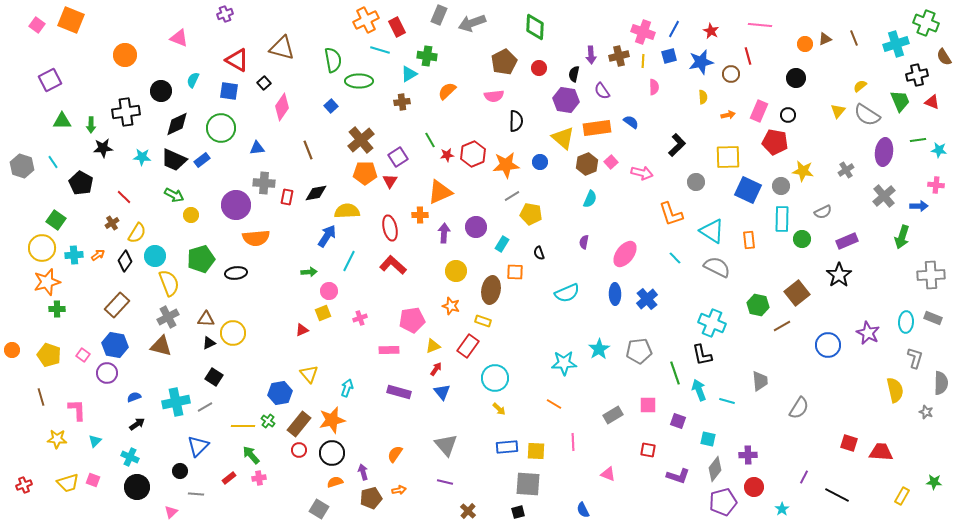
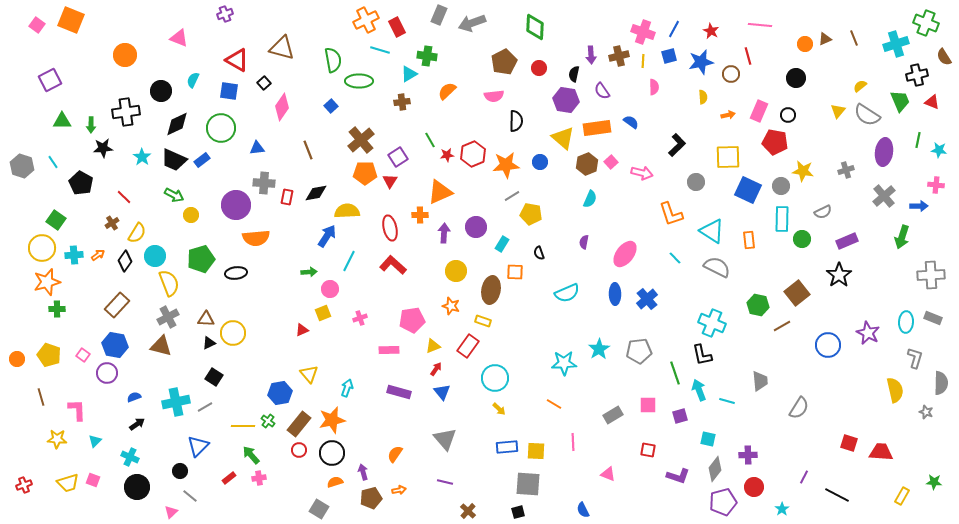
green line at (918, 140): rotated 70 degrees counterclockwise
cyan star at (142, 157): rotated 30 degrees clockwise
gray cross at (846, 170): rotated 14 degrees clockwise
pink circle at (329, 291): moved 1 px right, 2 px up
orange circle at (12, 350): moved 5 px right, 9 px down
purple square at (678, 421): moved 2 px right, 5 px up; rotated 35 degrees counterclockwise
gray triangle at (446, 445): moved 1 px left, 6 px up
gray line at (196, 494): moved 6 px left, 2 px down; rotated 35 degrees clockwise
